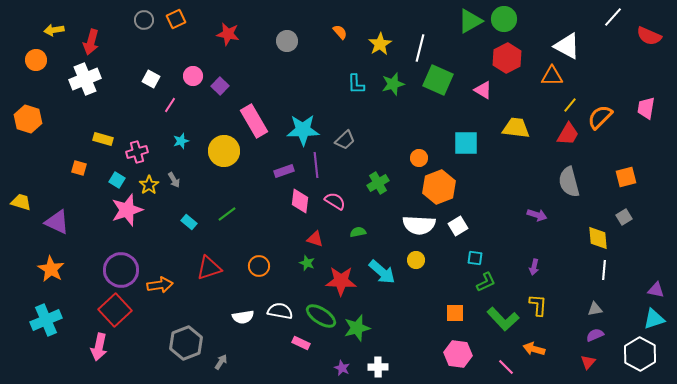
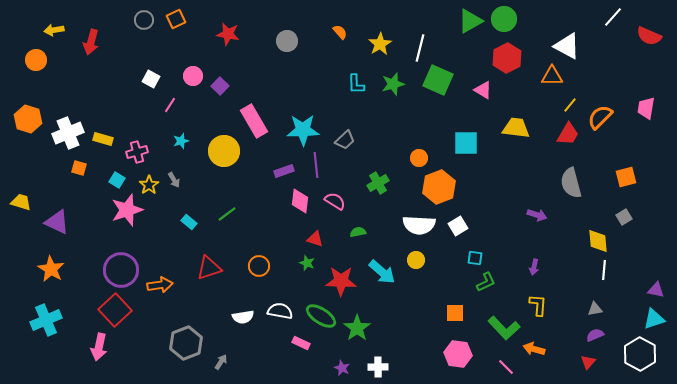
white cross at (85, 79): moved 17 px left, 54 px down
gray semicircle at (569, 182): moved 2 px right, 1 px down
yellow diamond at (598, 238): moved 3 px down
green L-shape at (503, 319): moved 1 px right, 9 px down
green star at (357, 328): rotated 20 degrees counterclockwise
